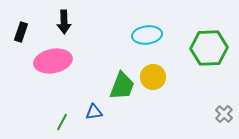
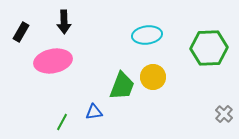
black rectangle: rotated 12 degrees clockwise
